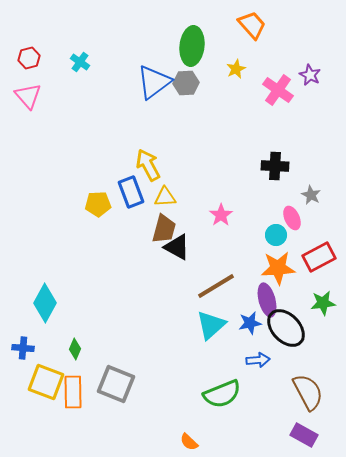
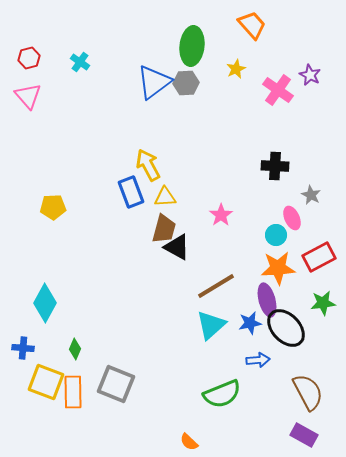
yellow pentagon: moved 45 px left, 3 px down
